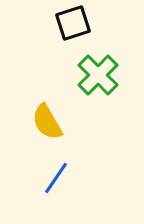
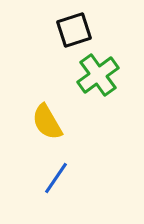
black square: moved 1 px right, 7 px down
green cross: rotated 9 degrees clockwise
